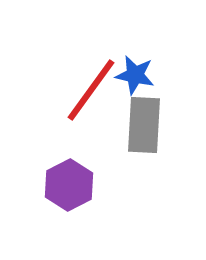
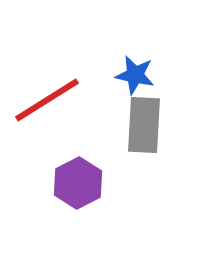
red line: moved 44 px left, 10 px down; rotated 22 degrees clockwise
purple hexagon: moved 9 px right, 2 px up
